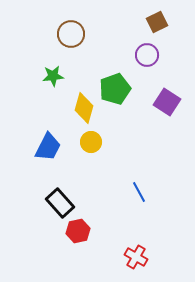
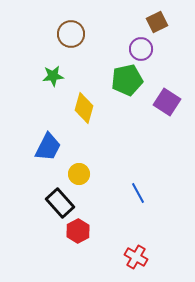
purple circle: moved 6 px left, 6 px up
green pentagon: moved 12 px right, 9 px up; rotated 8 degrees clockwise
yellow circle: moved 12 px left, 32 px down
blue line: moved 1 px left, 1 px down
red hexagon: rotated 15 degrees counterclockwise
